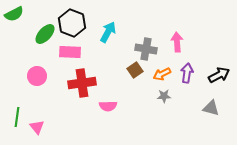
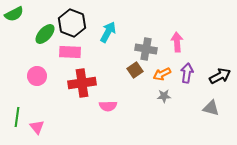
black arrow: moved 1 px right, 1 px down
